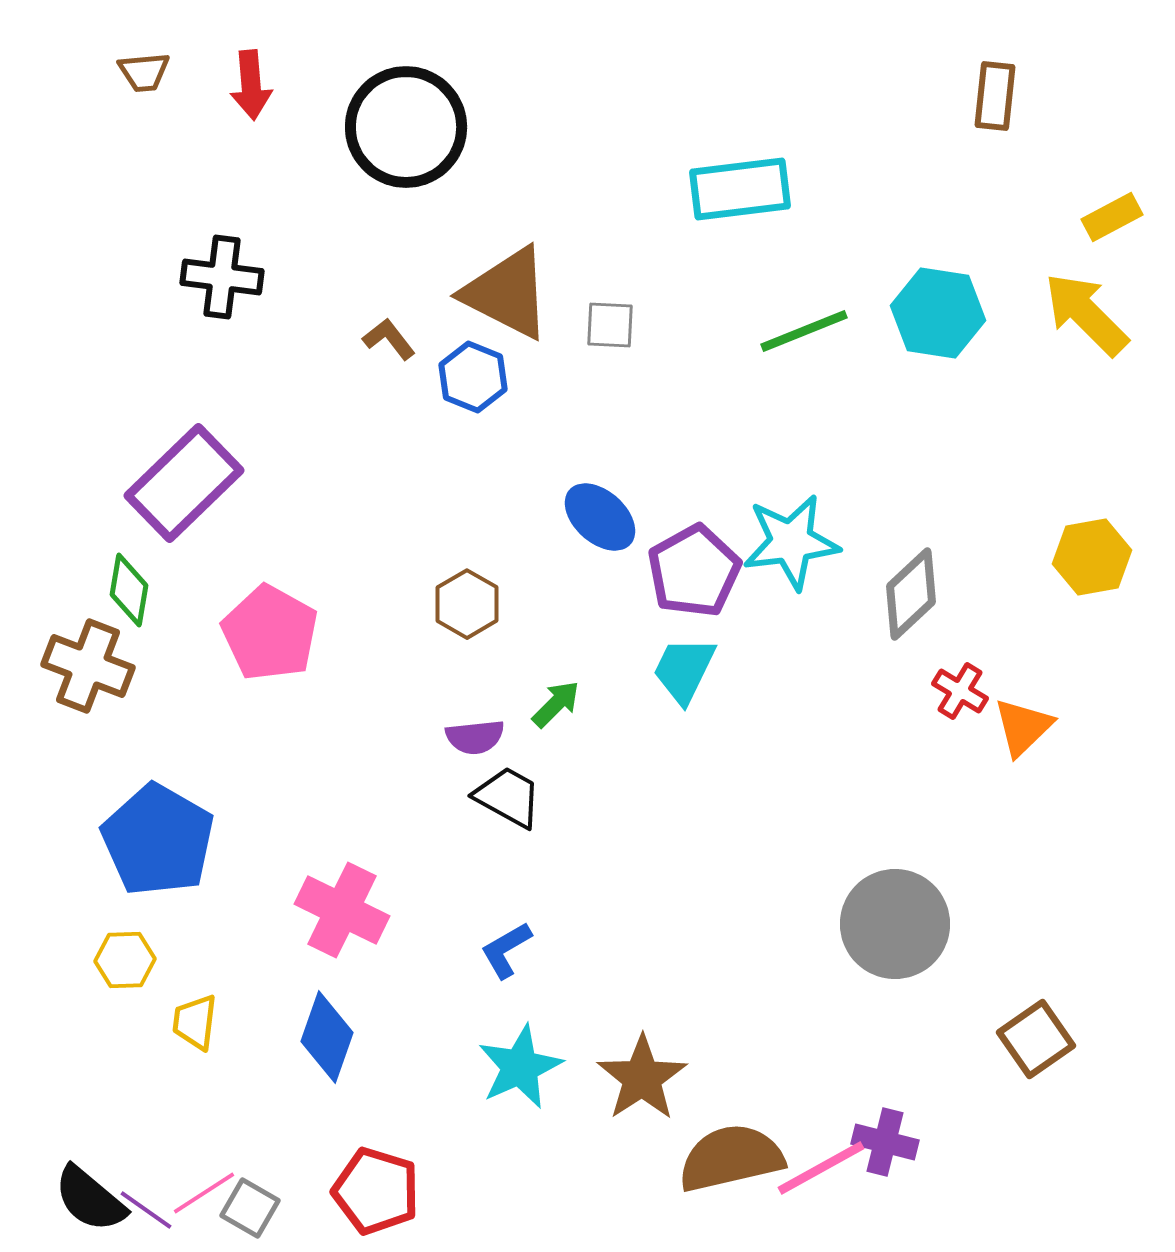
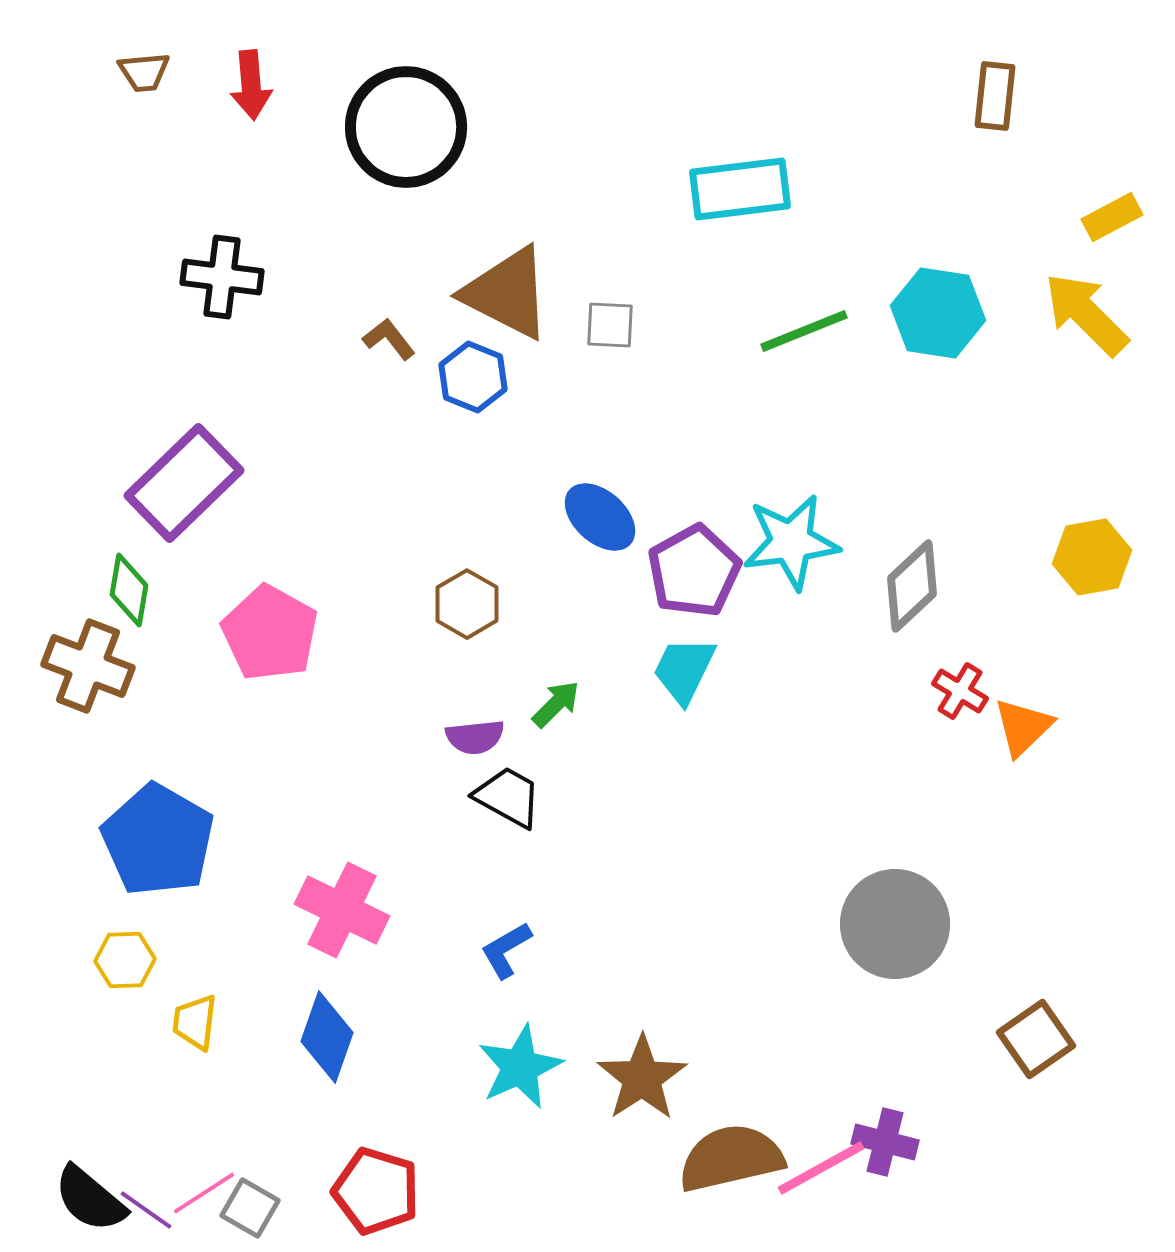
gray diamond at (911, 594): moved 1 px right, 8 px up
